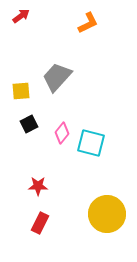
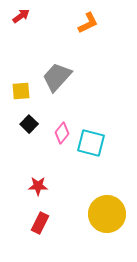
black square: rotated 18 degrees counterclockwise
